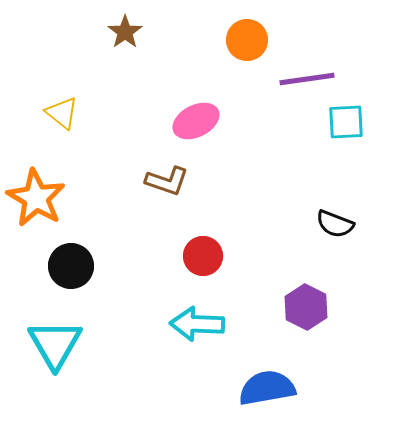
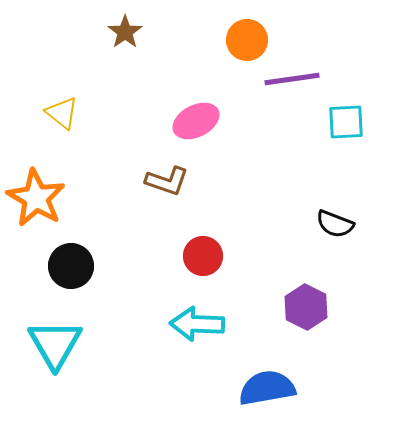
purple line: moved 15 px left
